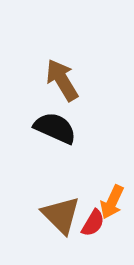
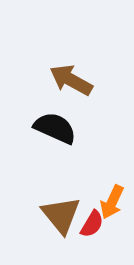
brown arrow: moved 9 px right; rotated 30 degrees counterclockwise
brown triangle: rotated 6 degrees clockwise
red semicircle: moved 1 px left, 1 px down
